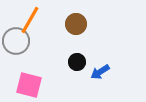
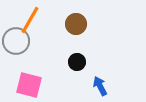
blue arrow: moved 14 px down; rotated 96 degrees clockwise
